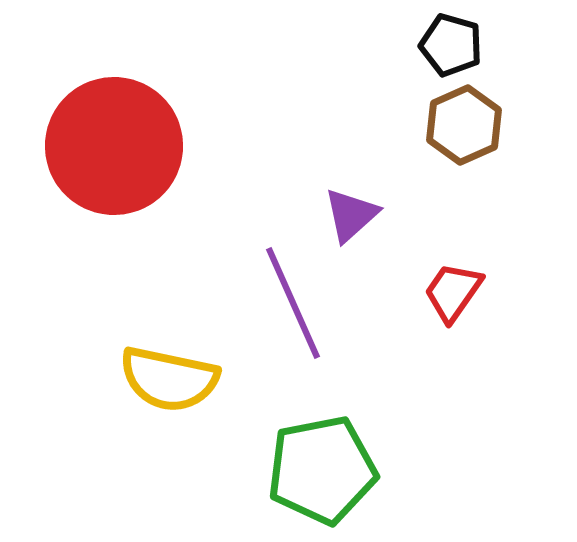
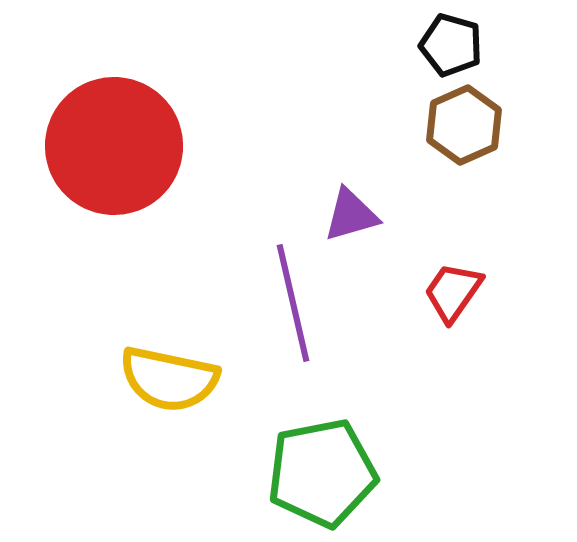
purple triangle: rotated 26 degrees clockwise
purple line: rotated 11 degrees clockwise
green pentagon: moved 3 px down
